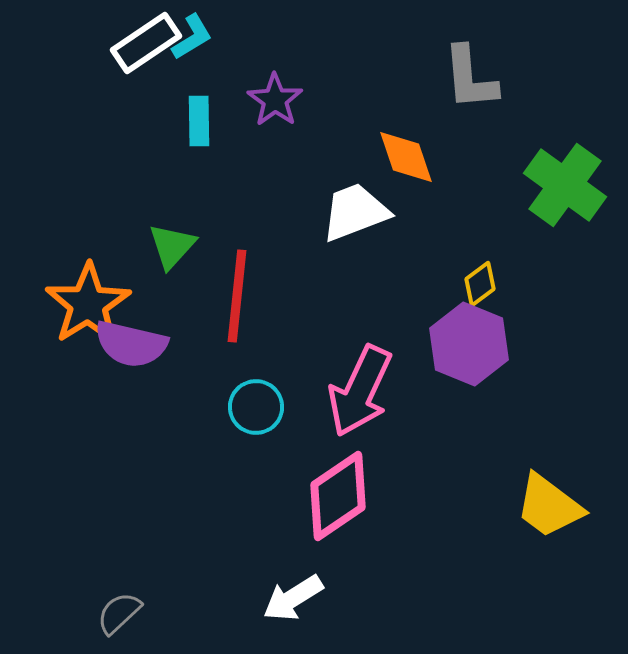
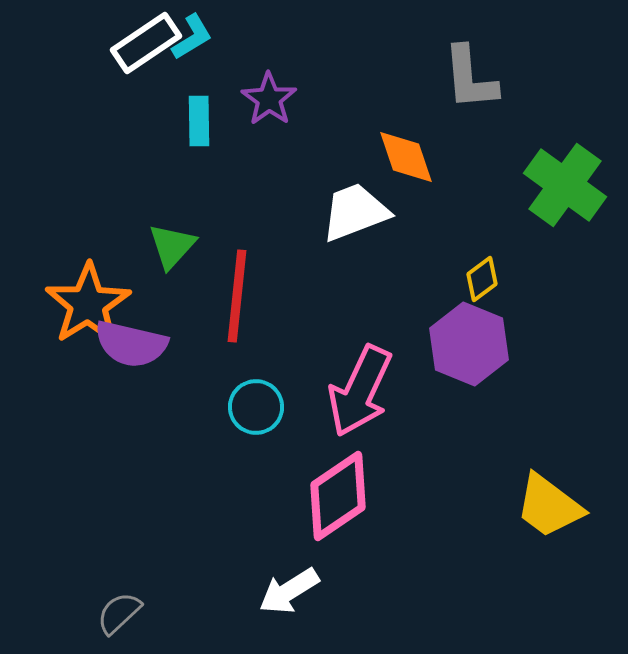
purple star: moved 6 px left, 1 px up
yellow diamond: moved 2 px right, 5 px up
white arrow: moved 4 px left, 7 px up
